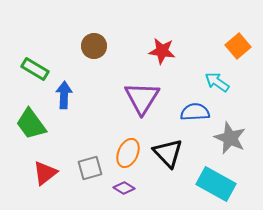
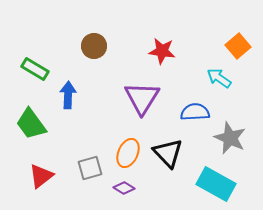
cyan arrow: moved 2 px right, 4 px up
blue arrow: moved 4 px right
red triangle: moved 4 px left, 3 px down
